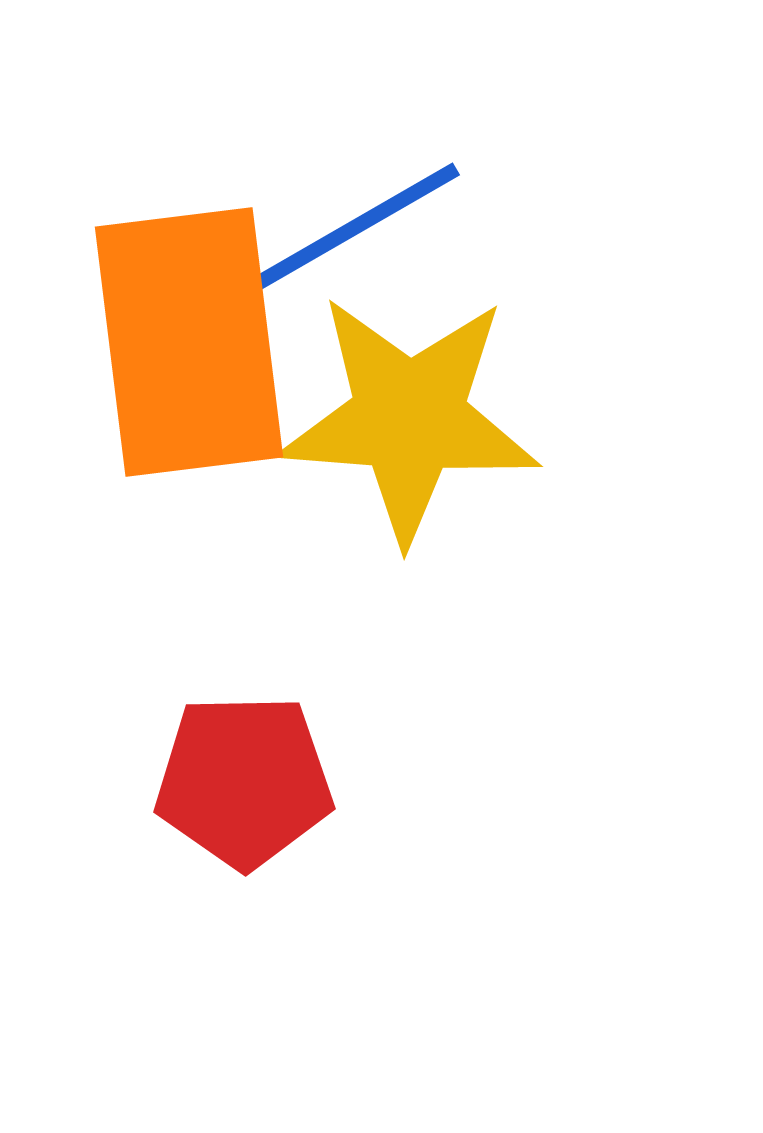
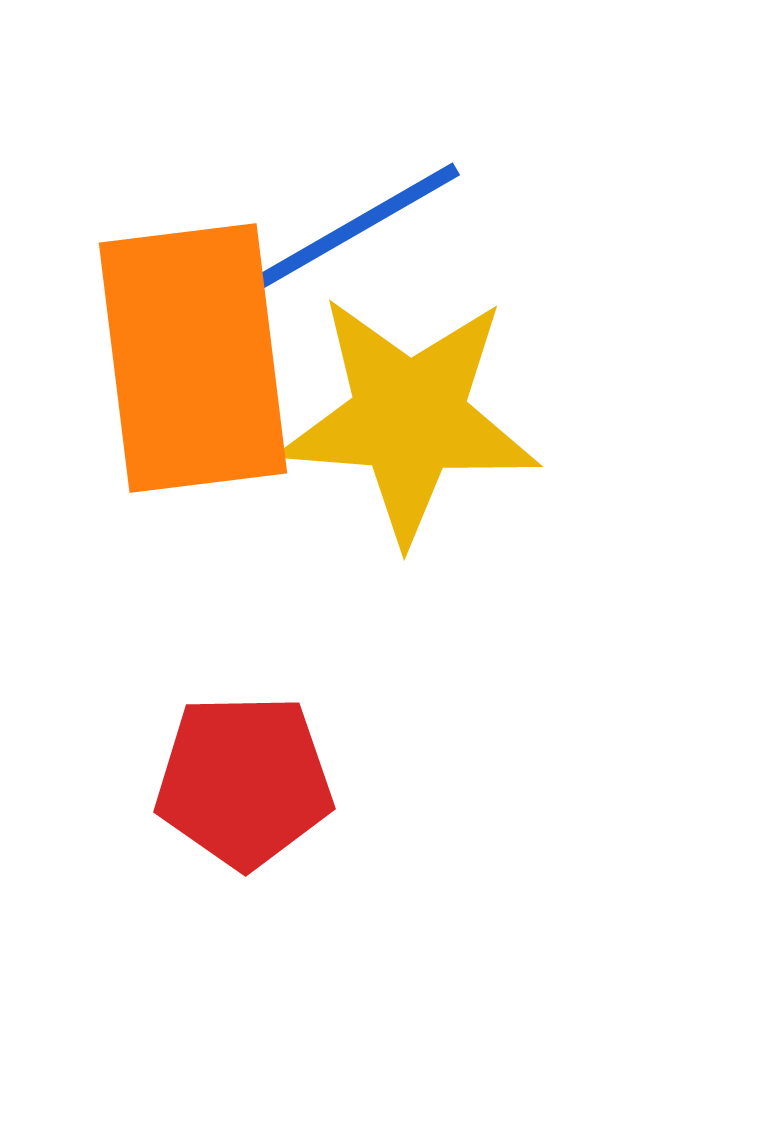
orange rectangle: moved 4 px right, 16 px down
